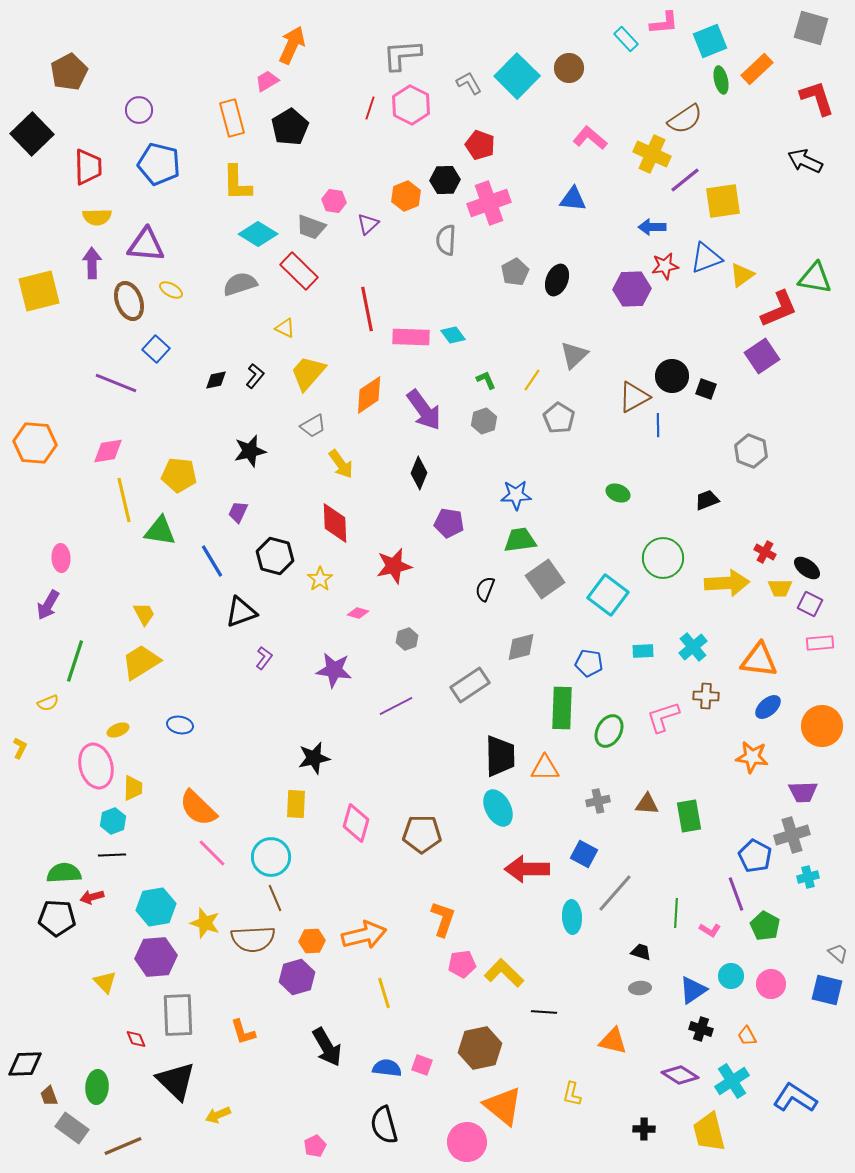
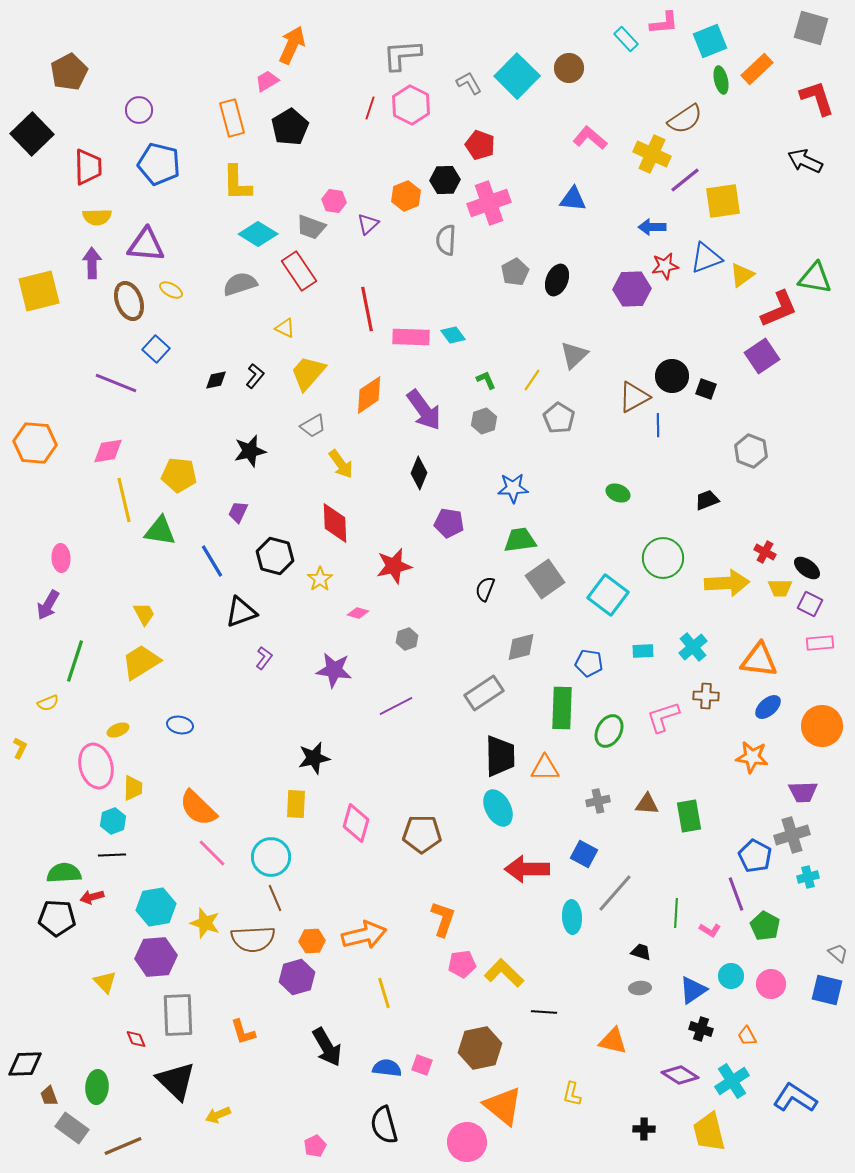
red rectangle at (299, 271): rotated 12 degrees clockwise
blue star at (516, 495): moved 3 px left, 7 px up
gray rectangle at (470, 685): moved 14 px right, 8 px down
